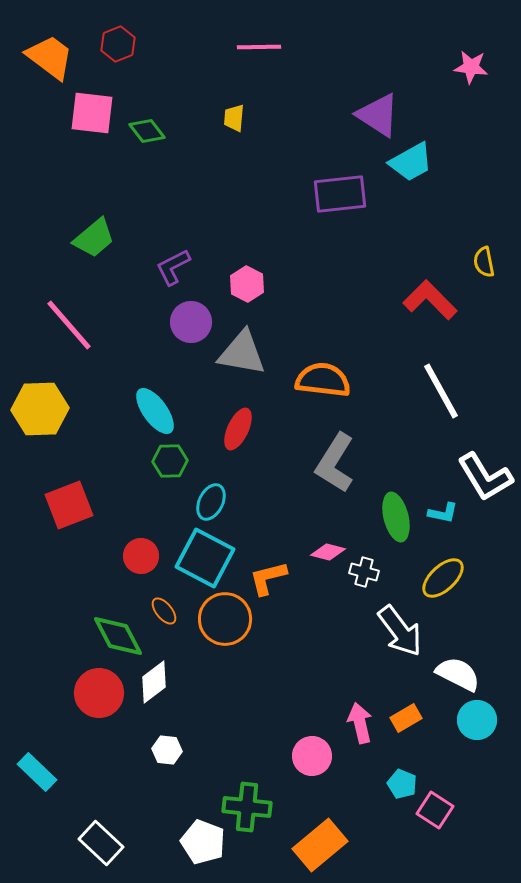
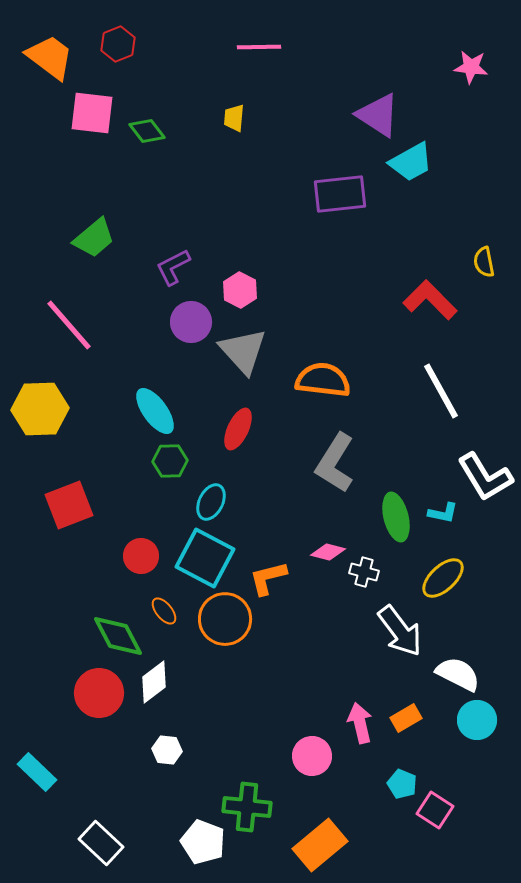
pink hexagon at (247, 284): moved 7 px left, 6 px down
gray triangle at (242, 353): moved 1 px right, 2 px up; rotated 38 degrees clockwise
